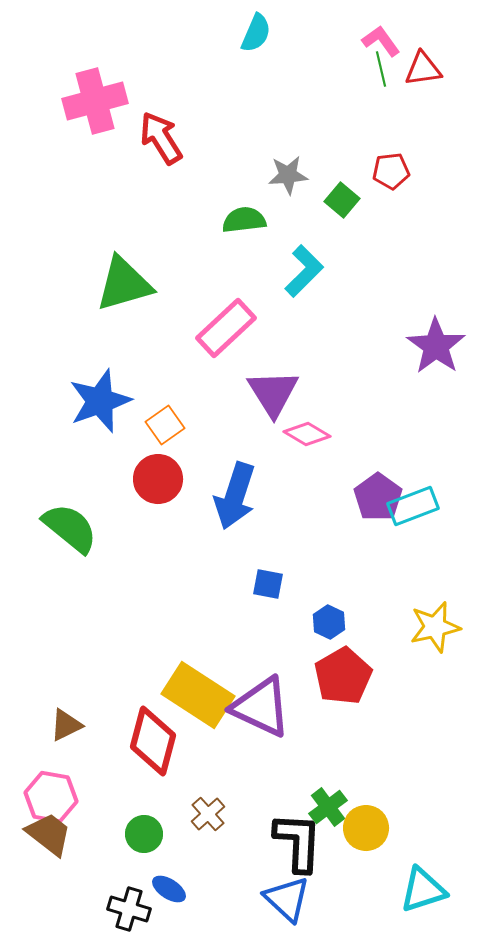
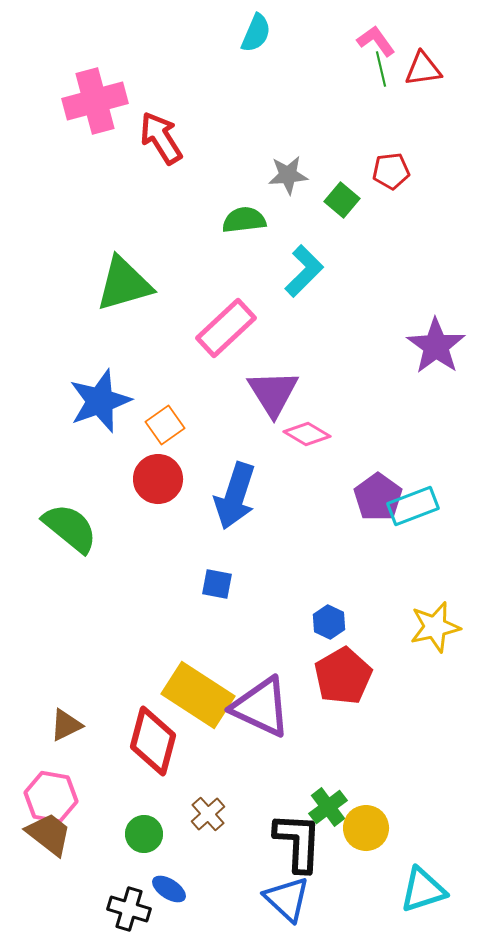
pink L-shape at (381, 41): moved 5 px left
blue square at (268, 584): moved 51 px left
